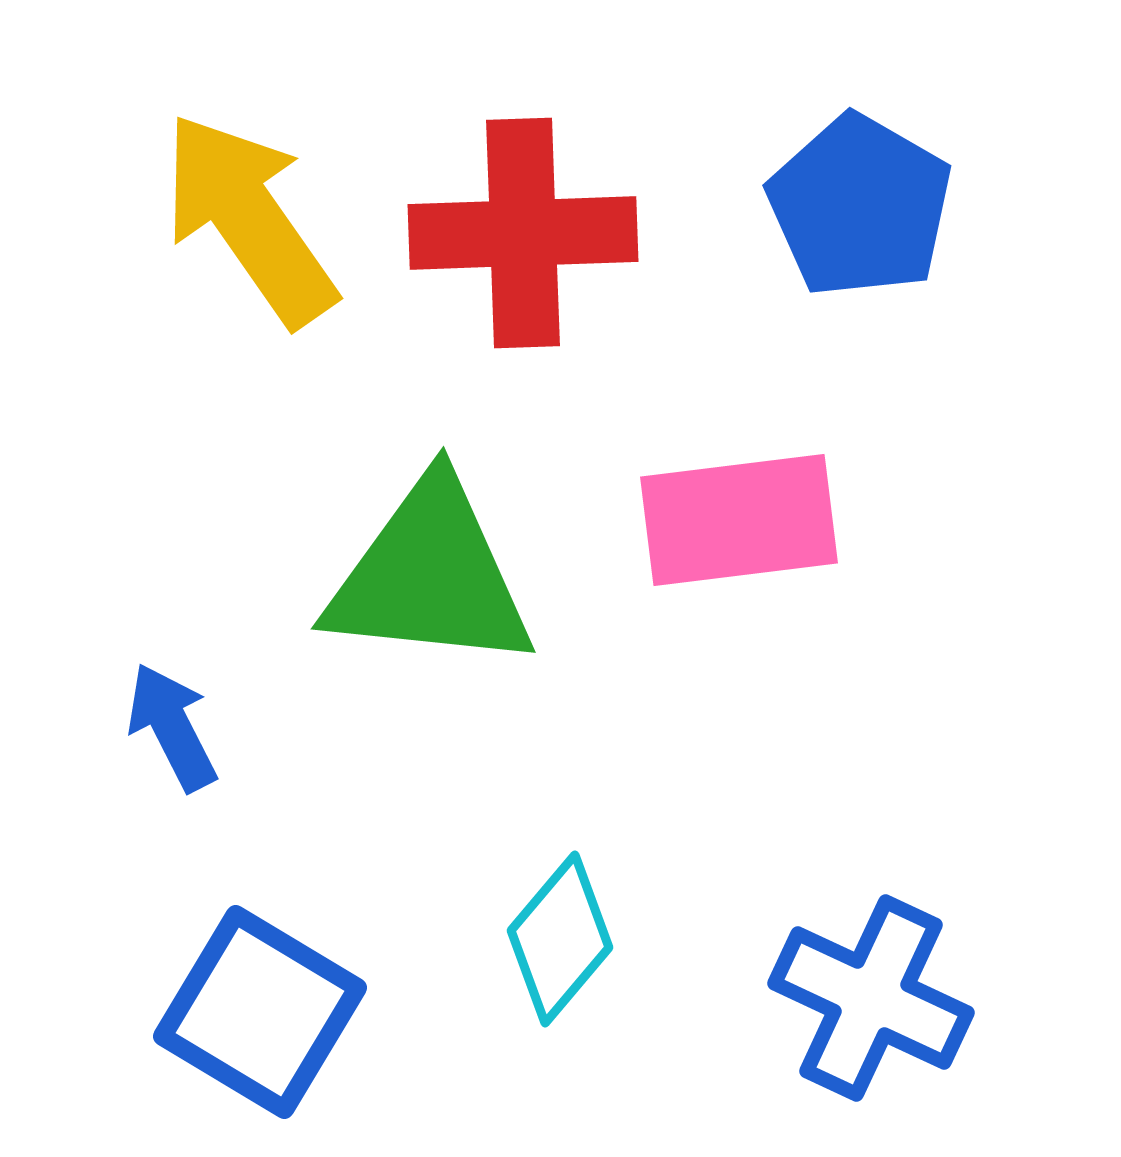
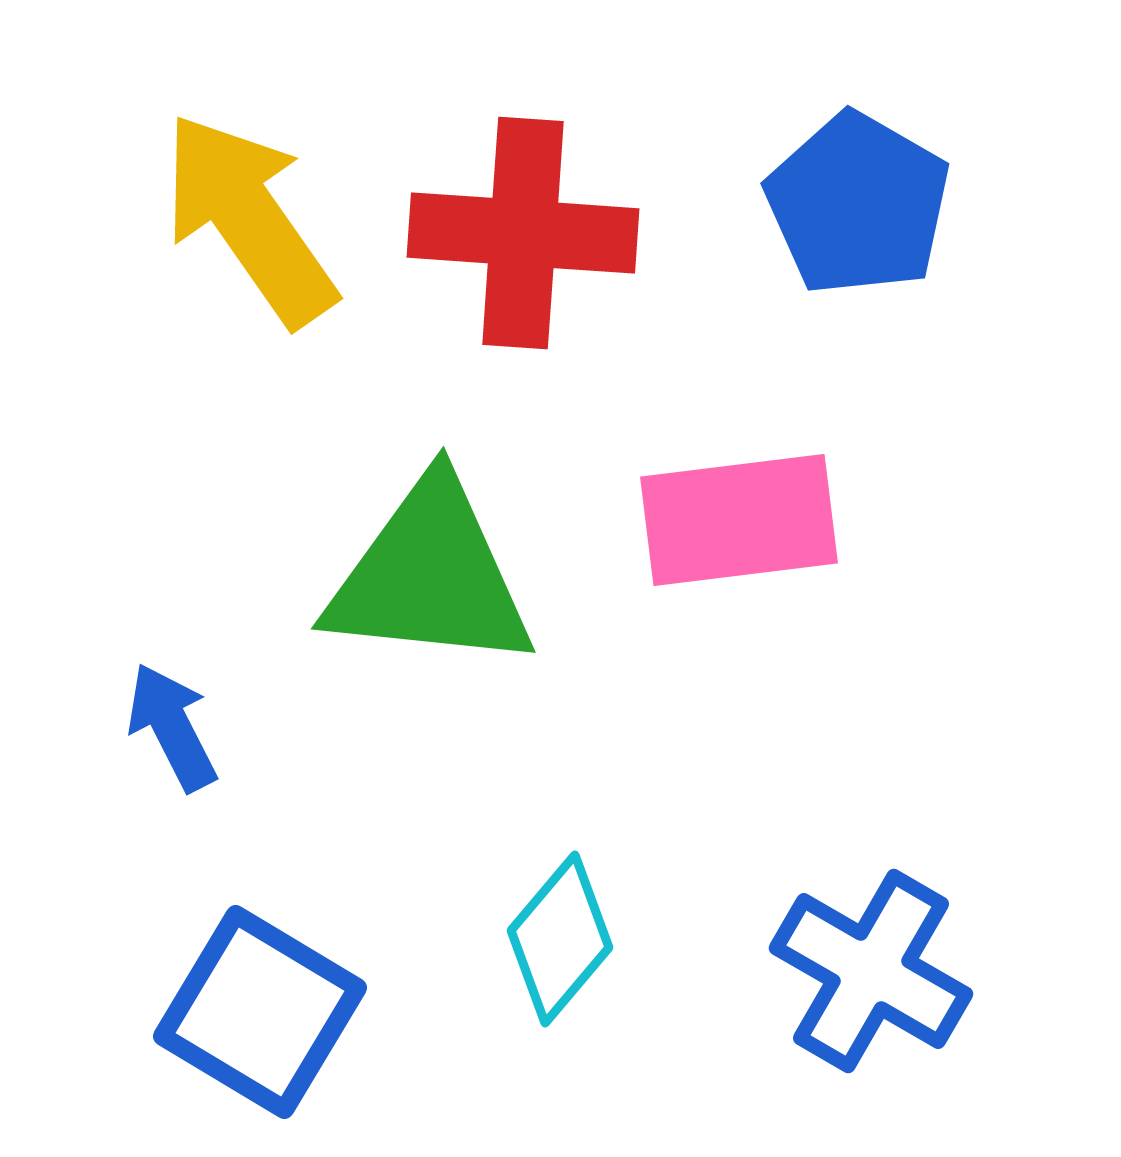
blue pentagon: moved 2 px left, 2 px up
red cross: rotated 6 degrees clockwise
blue cross: moved 27 px up; rotated 5 degrees clockwise
